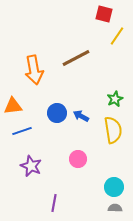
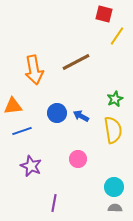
brown line: moved 4 px down
